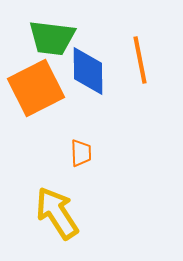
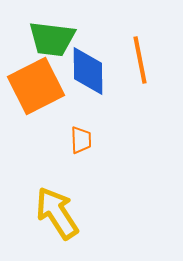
green trapezoid: moved 1 px down
orange square: moved 2 px up
orange trapezoid: moved 13 px up
